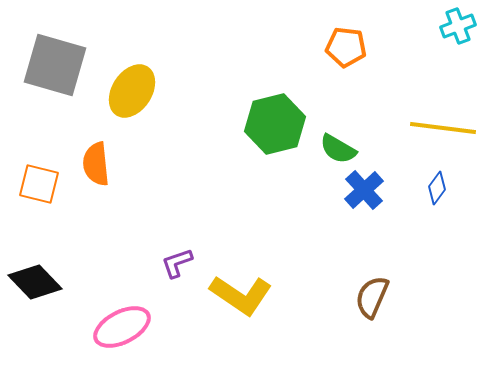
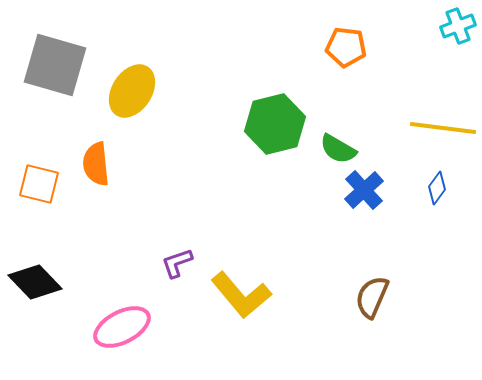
yellow L-shape: rotated 16 degrees clockwise
